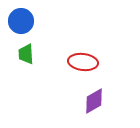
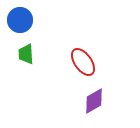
blue circle: moved 1 px left, 1 px up
red ellipse: rotated 48 degrees clockwise
